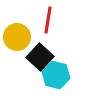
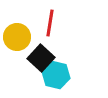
red line: moved 2 px right, 3 px down
black square: moved 1 px right, 1 px down
